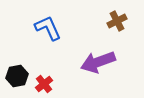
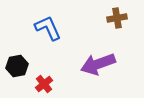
brown cross: moved 3 px up; rotated 18 degrees clockwise
purple arrow: moved 2 px down
black hexagon: moved 10 px up
